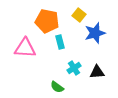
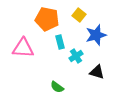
orange pentagon: moved 2 px up
blue star: moved 1 px right, 2 px down
pink triangle: moved 2 px left
cyan cross: moved 2 px right, 12 px up
black triangle: rotated 21 degrees clockwise
